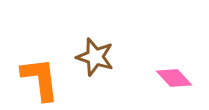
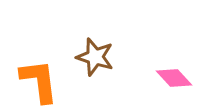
orange L-shape: moved 1 px left, 2 px down
